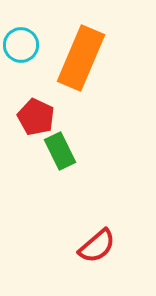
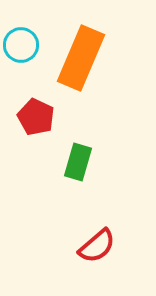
green rectangle: moved 18 px right, 11 px down; rotated 42 degrees clockwise
